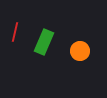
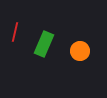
green rectangle: moved 2 px down
